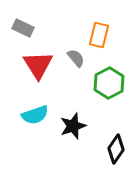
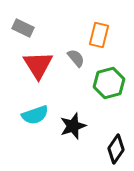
green hexagon: rotated 12 degrees clockwise
